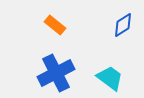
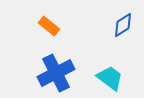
orange rectangle: moved 6 px left, 1 px down
